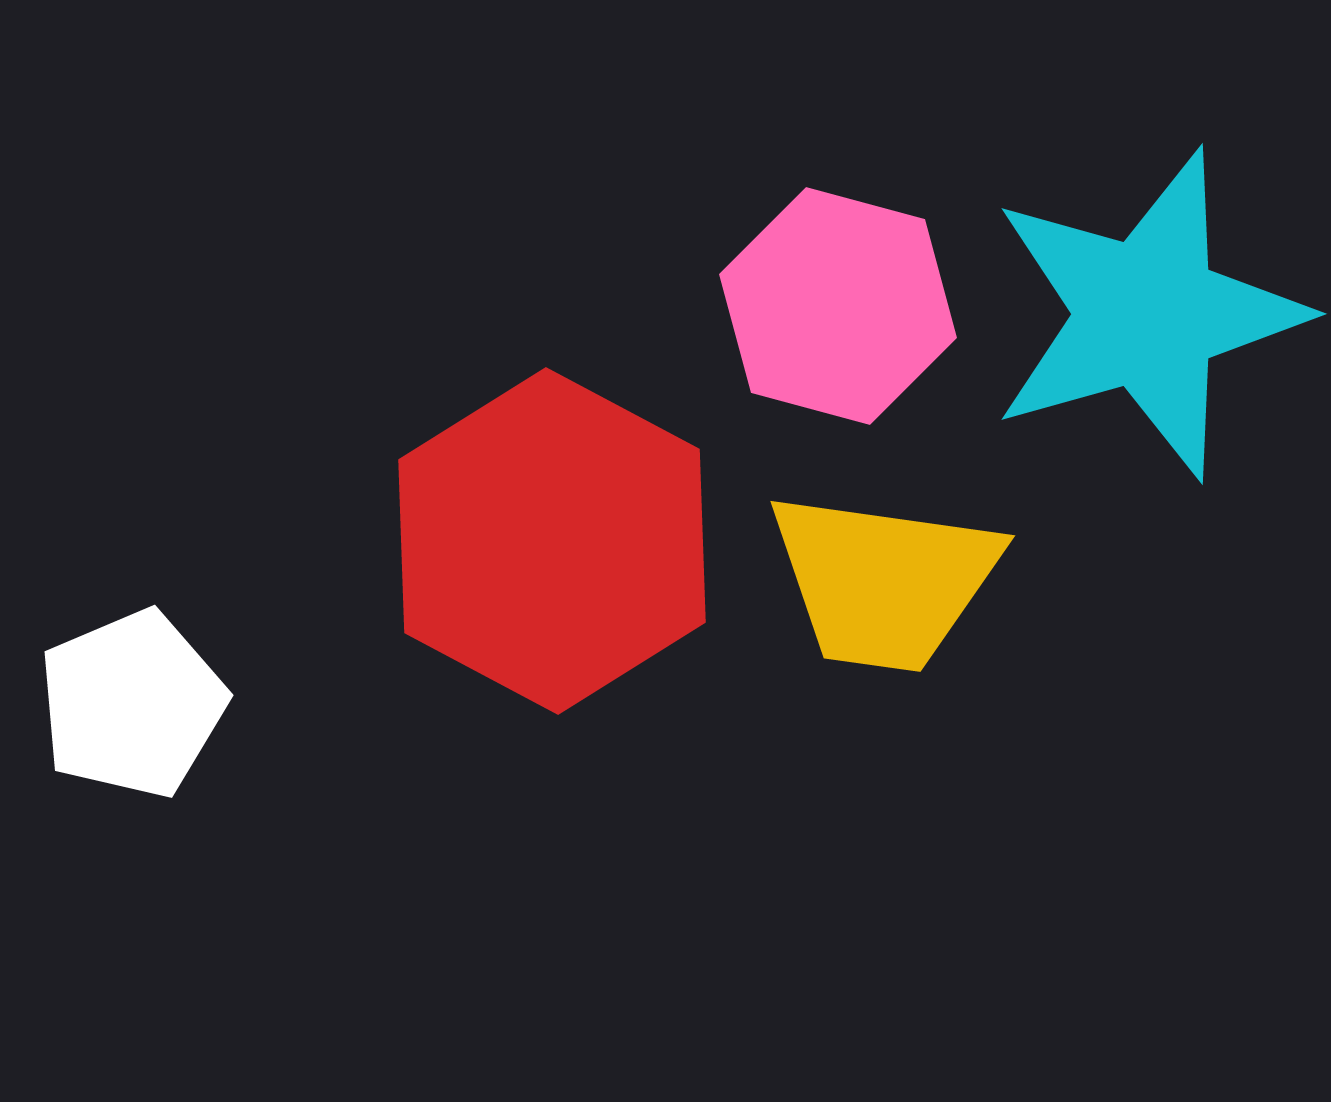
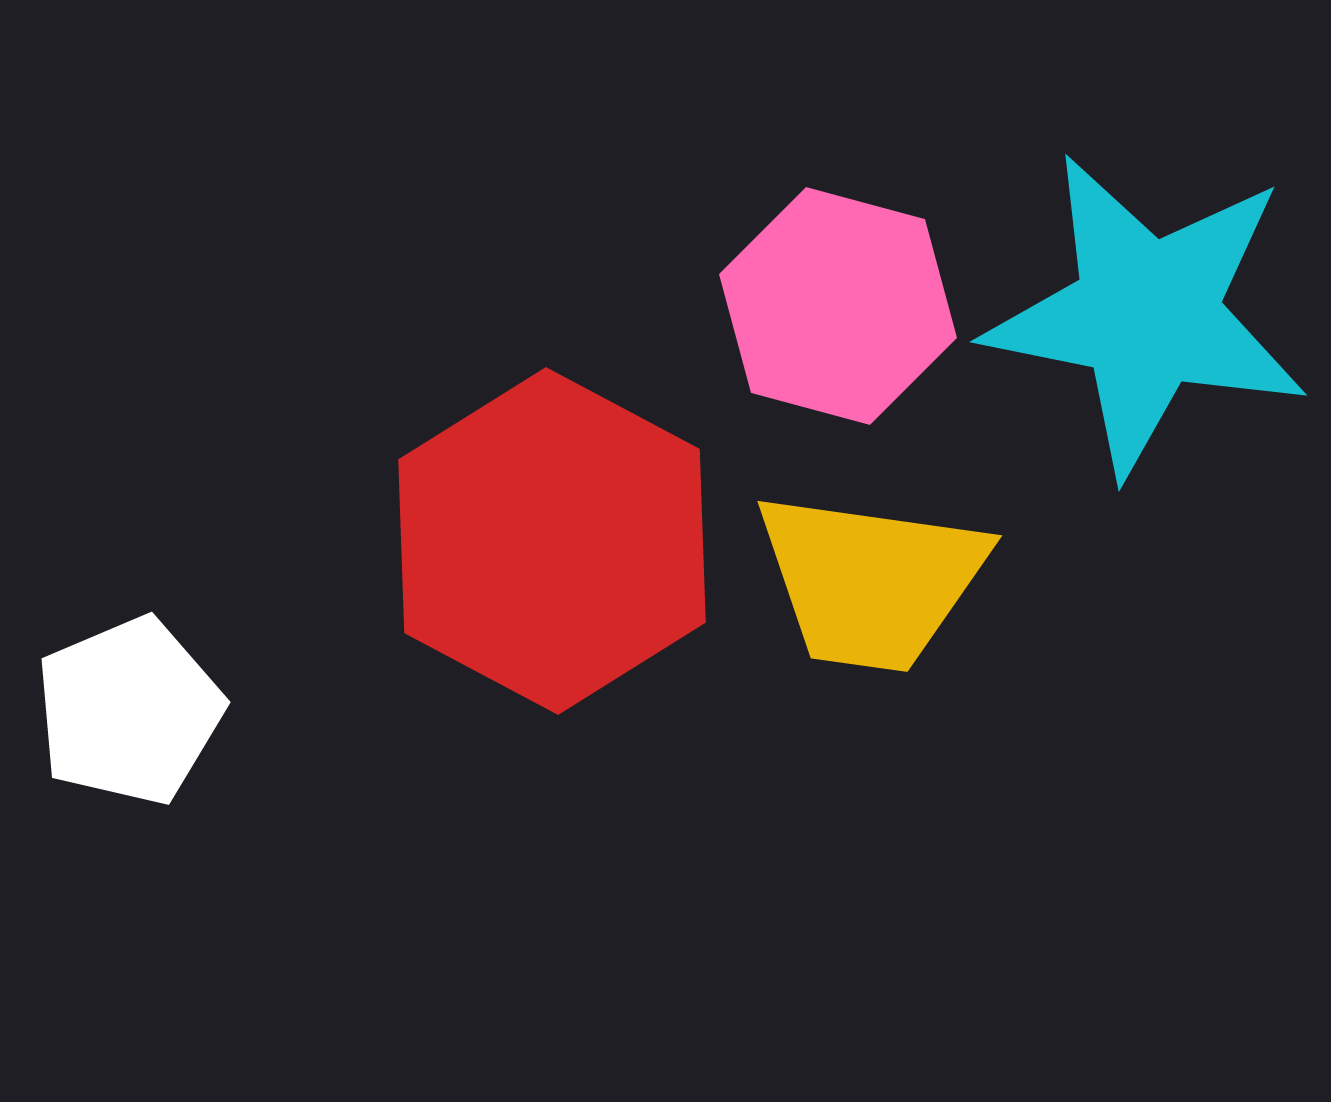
cyan star: rotated 27 degrees clockwise
yellow trapezoid: moved 13 px left
white pentagon: moved 3 px left, 7 px down
